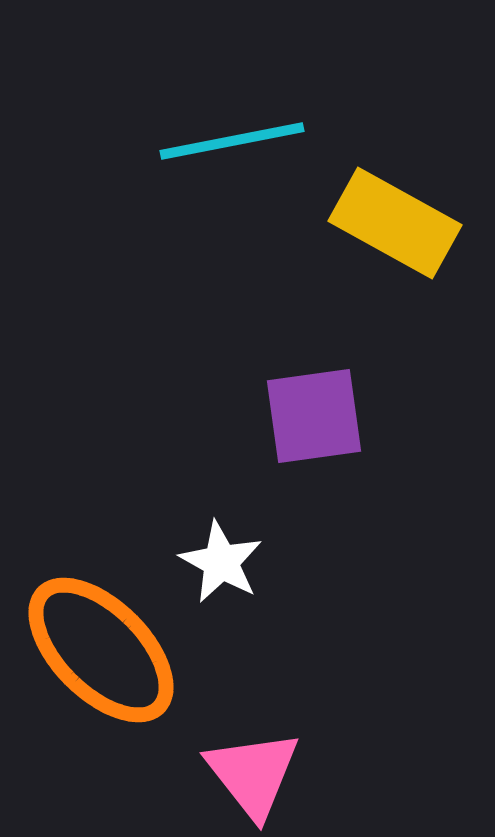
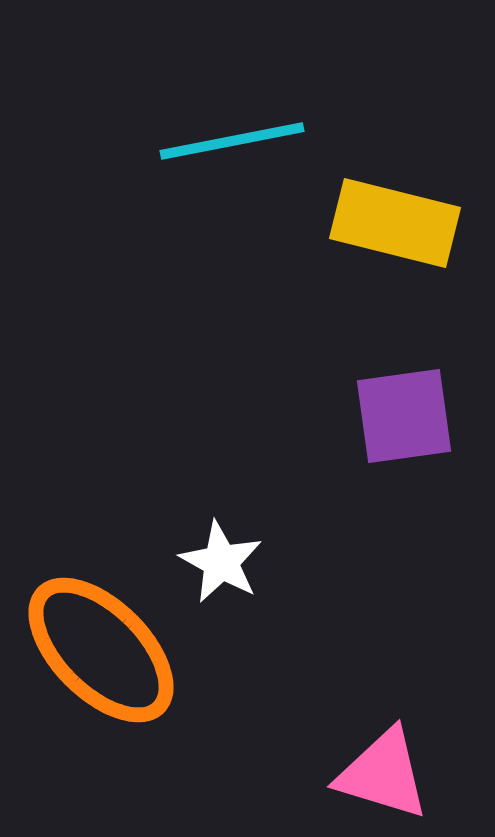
yellow rectangle: rotated 15 degrees counterclockwise
purple square: moved 90 px right
pink triangle: moved 130 px right; rotated 35 degrees counterclockwise
